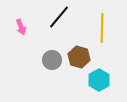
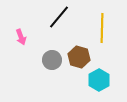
pink arrow: moved 10 px down
